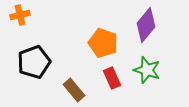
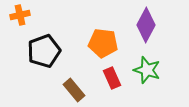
purple diamond: rotated 12 degrees counterclockwise
orange pentagon: rotated 12 degrees counterclockwise
black pentagon: moved 10 px right, 11 px up
